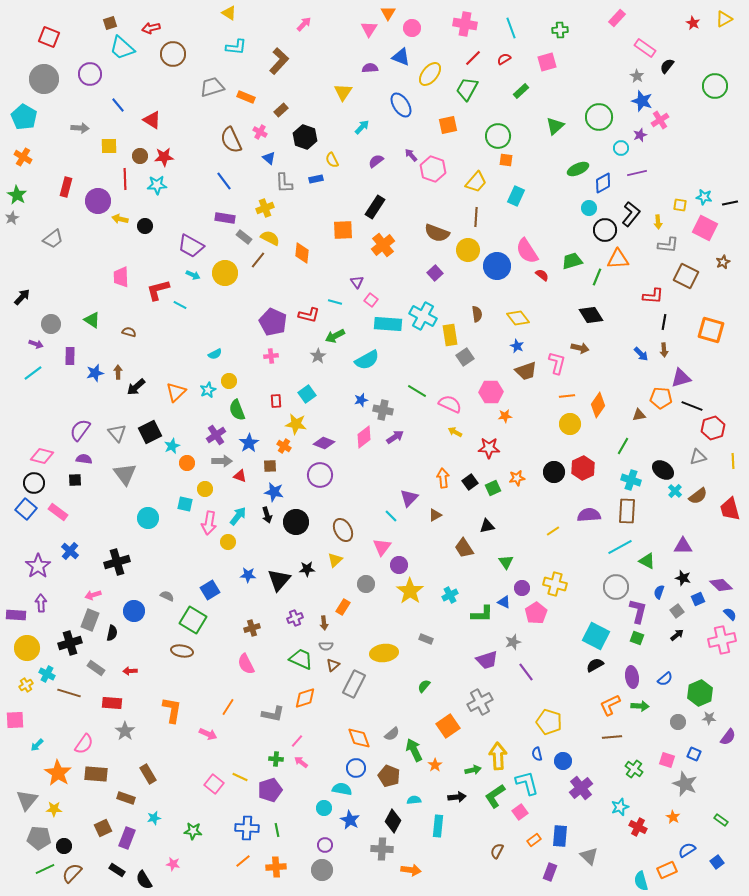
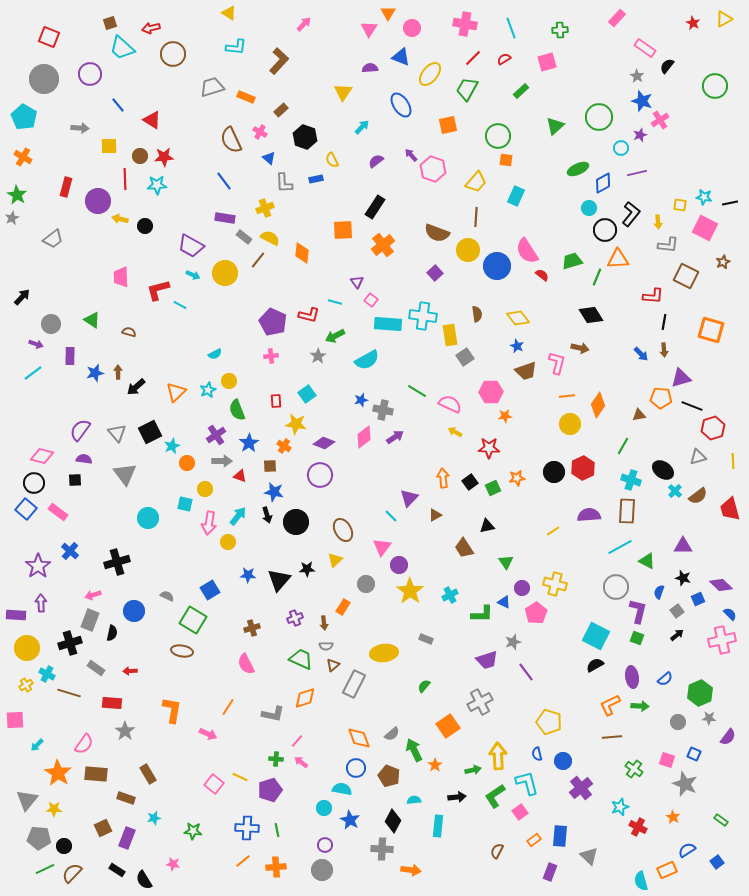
cyan cross at (423, 316): rotated 20 degrees counterclockwise
